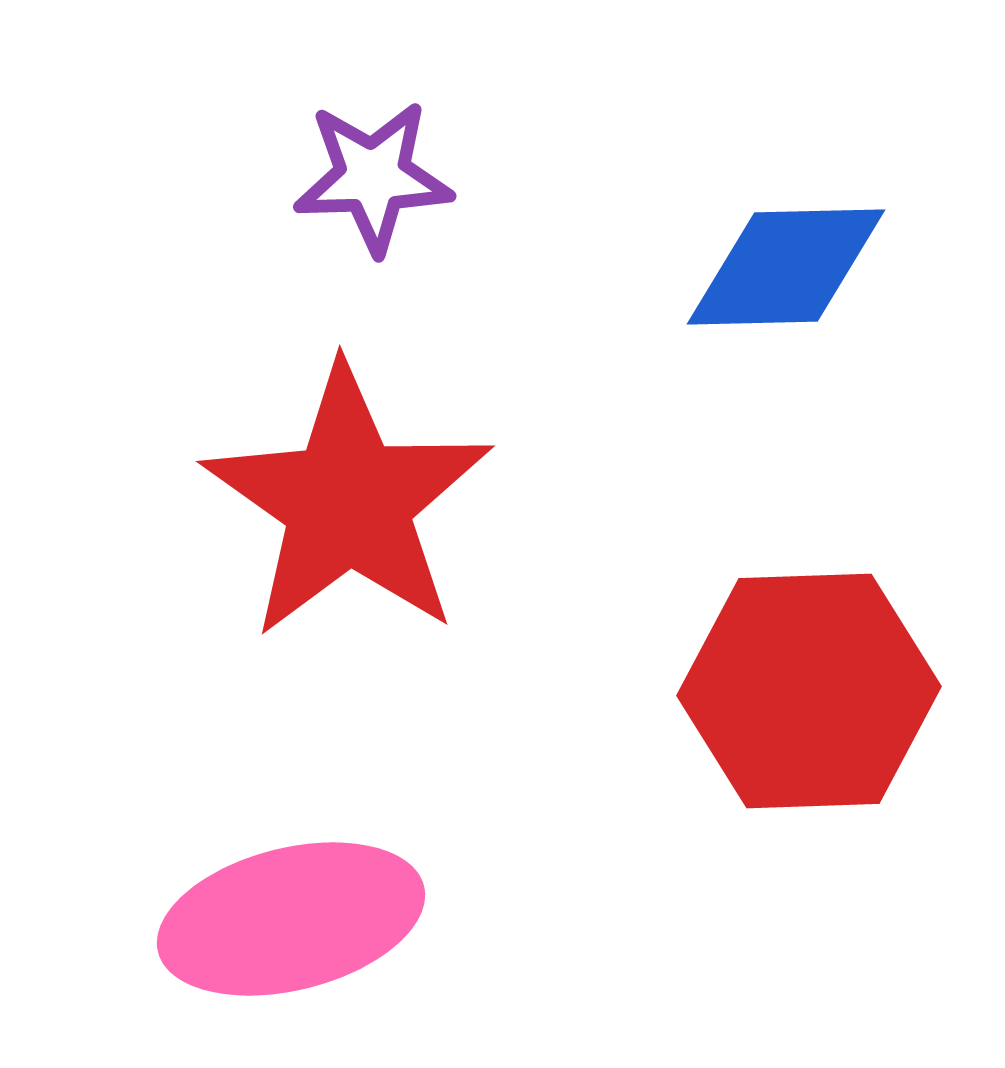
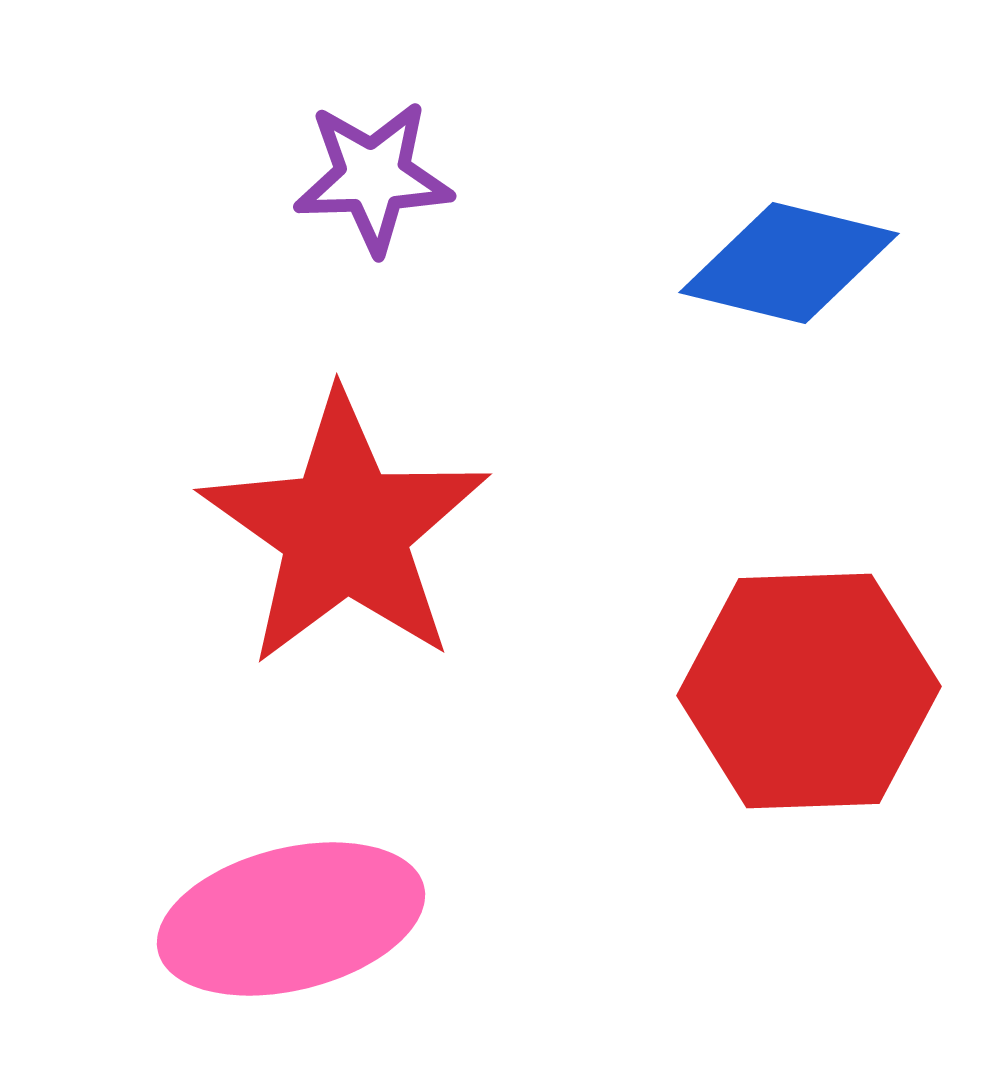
blue diamond: moved 3 px right, 4 px up; rotated 15 degrees clockwise
red star: moved 3 px left, 28 px down
